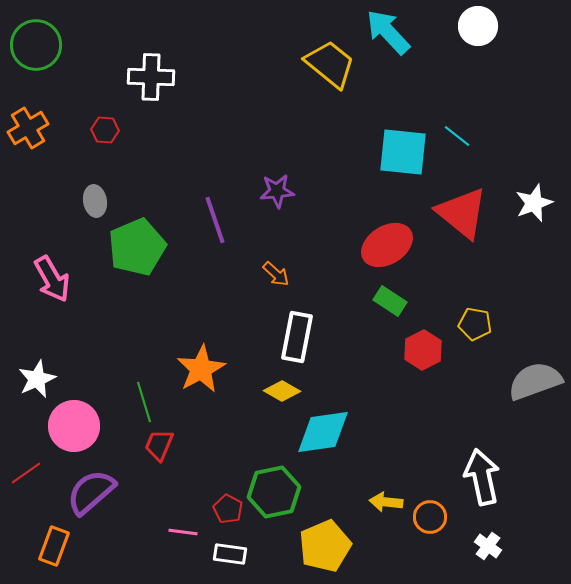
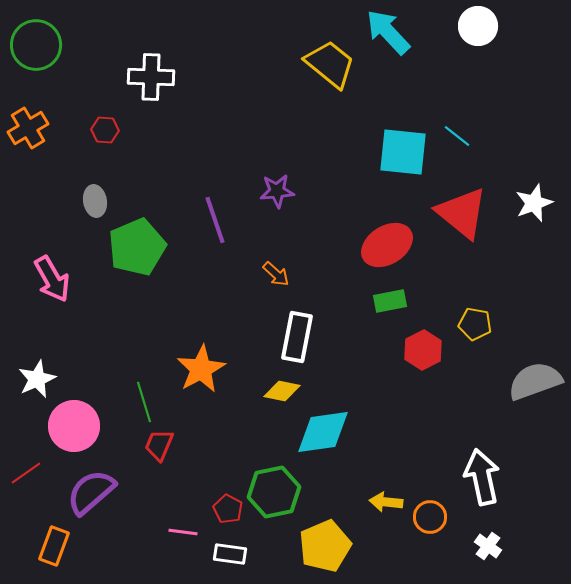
green rectangle at (390, 301): rotated 44 degrees counterclockwise
yellow diamond at (282, 391): rotated 18 degrees counterclockwise
